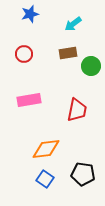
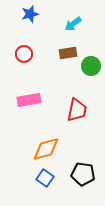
orange diamond: rotated 8 degrees counterclockwise
blue square: moved 1 px up
